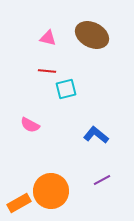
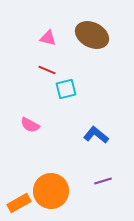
red line: moved 1 px up; rotated 18 degrees clockwise
purple line: moved 1 px right, 1 px down; rotated 12 degrees clockwise
